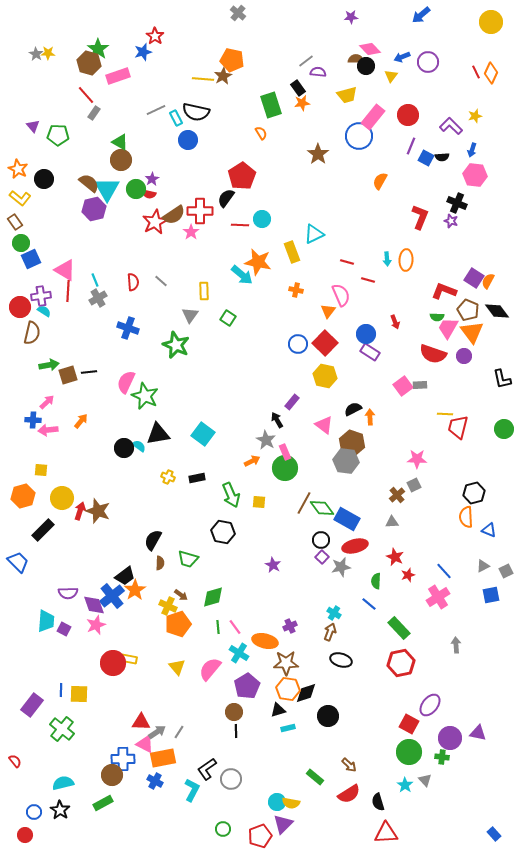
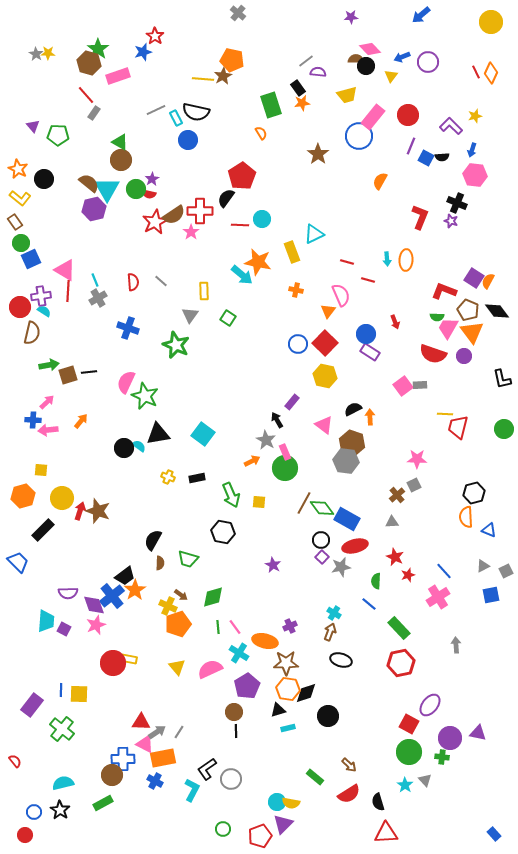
pink semicircle at (210, 669): rotated 25 degrees clockwise
